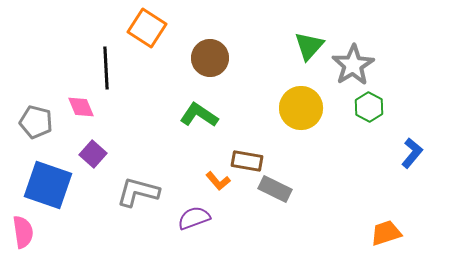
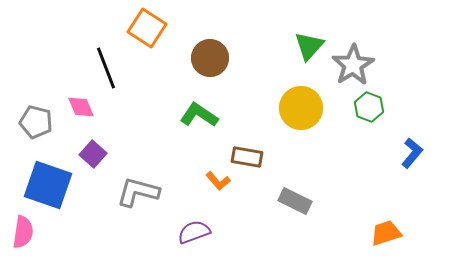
black line: rotated 18 degrees counterclockwise
green hexagon: rotated 8 degrees counterclockwise
brown rectangle: moved 4 px up
gray rectangle: moved 20 px right, 12 px down
purple semicircle: moved 14 px down
pink semicircle: rotated 16 degrees clockwise
